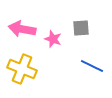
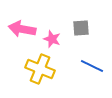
pink star: moved 1 px left
yellow cross: moved 18 px right
